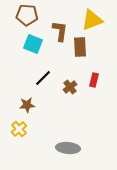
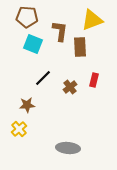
brown pentagon: moved 2 px down
